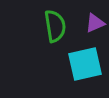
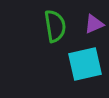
purple triangle: moved 1 px left, 1 px down
